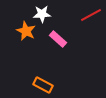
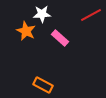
pink rectangle: moved 2 px right, 1 px up
